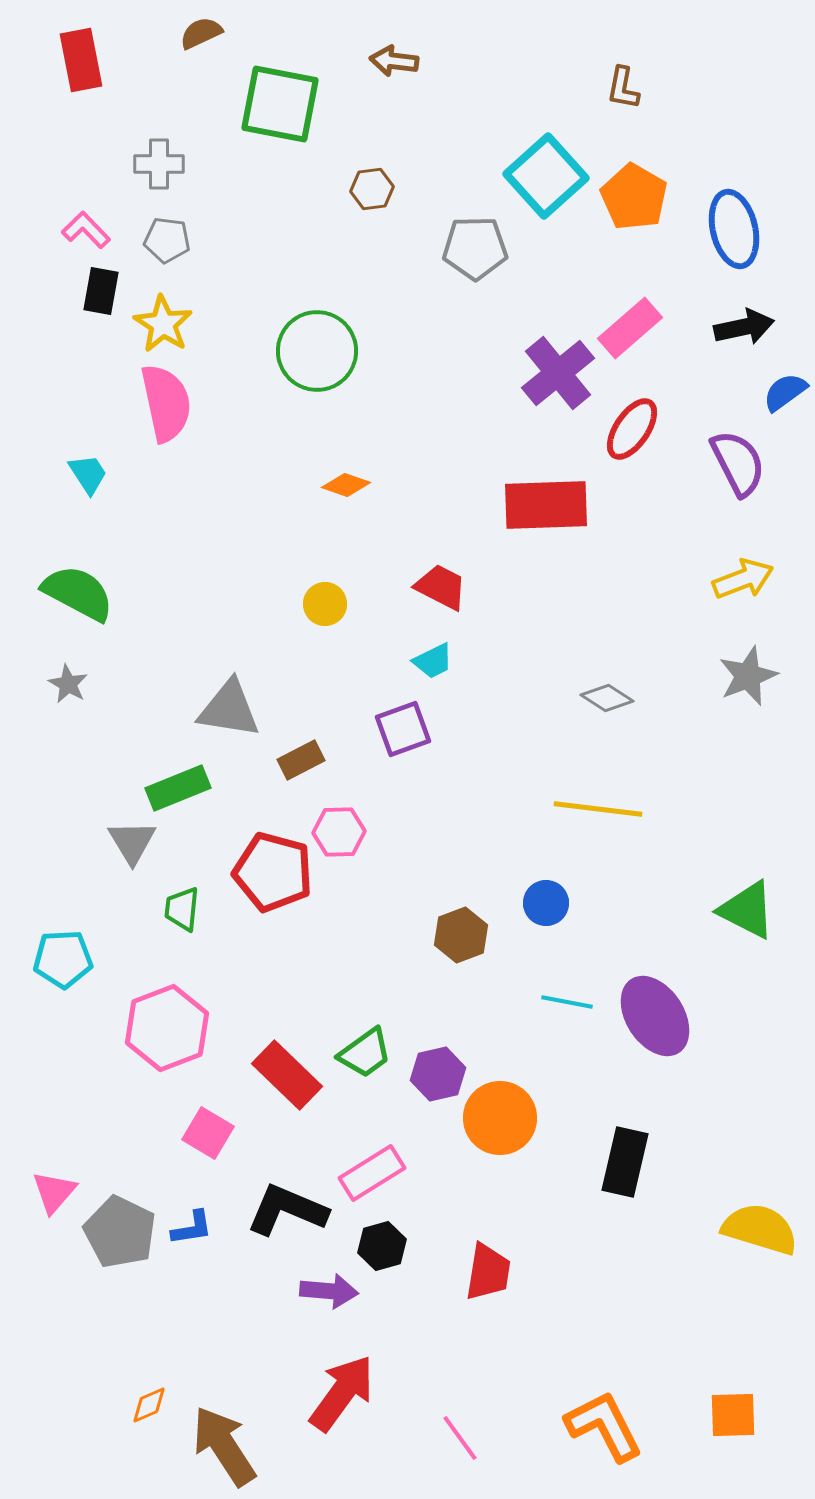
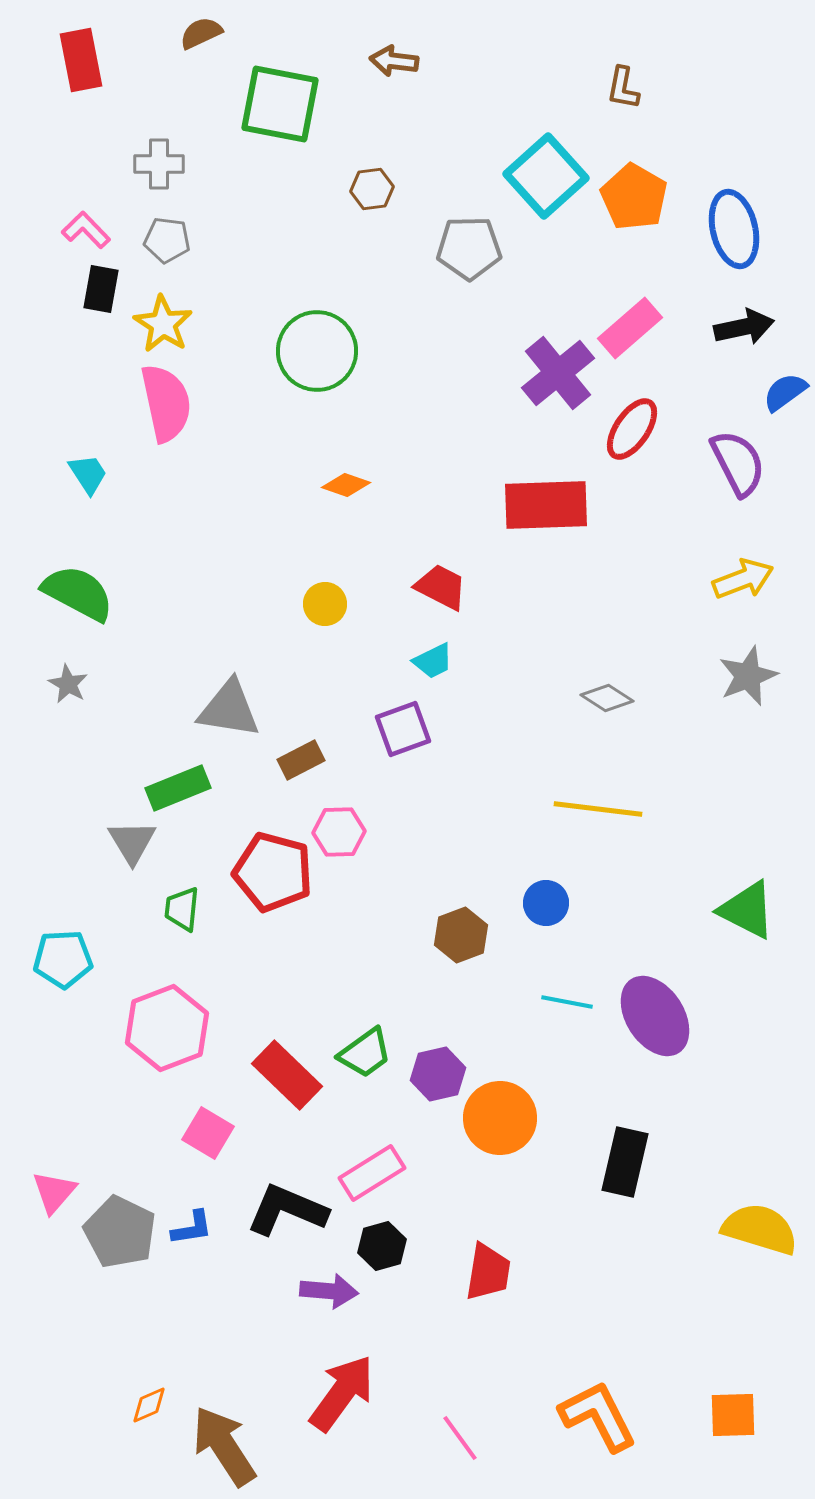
gray pentagon at (475, 248): moved 6 px left
black rectangle at (101, 291): moved 2 px up
orange L-shape at (604, 1426): moved 6 px left, 10 px up
